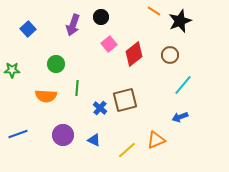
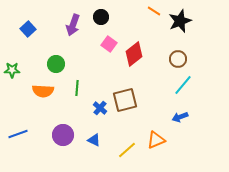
pink square: rotated 14 degrees counterclockwise
brown circle: moved 8 px right, 4 px down
orange semicircle: moved 3 px left, 5 px up
